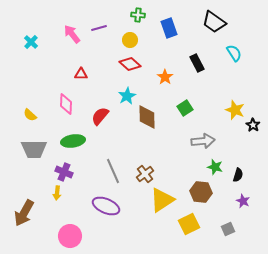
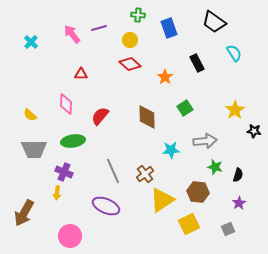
cyan star: moved 44 px right, 54 px down; rotated 24 degrees clockwise
yellow star: rotated 18 degrees clockwise
black star: moved 1 px right, 6 px down; rotated 24 degrees counterclockwise
gray arrow: moved 2 px right
brown hexagon: moved 3 px left
purple star: moved 4 px left, 2 px down; rotated 16 degrees clockwise
